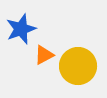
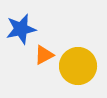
blue star: rotated 8 degrees clockwise
